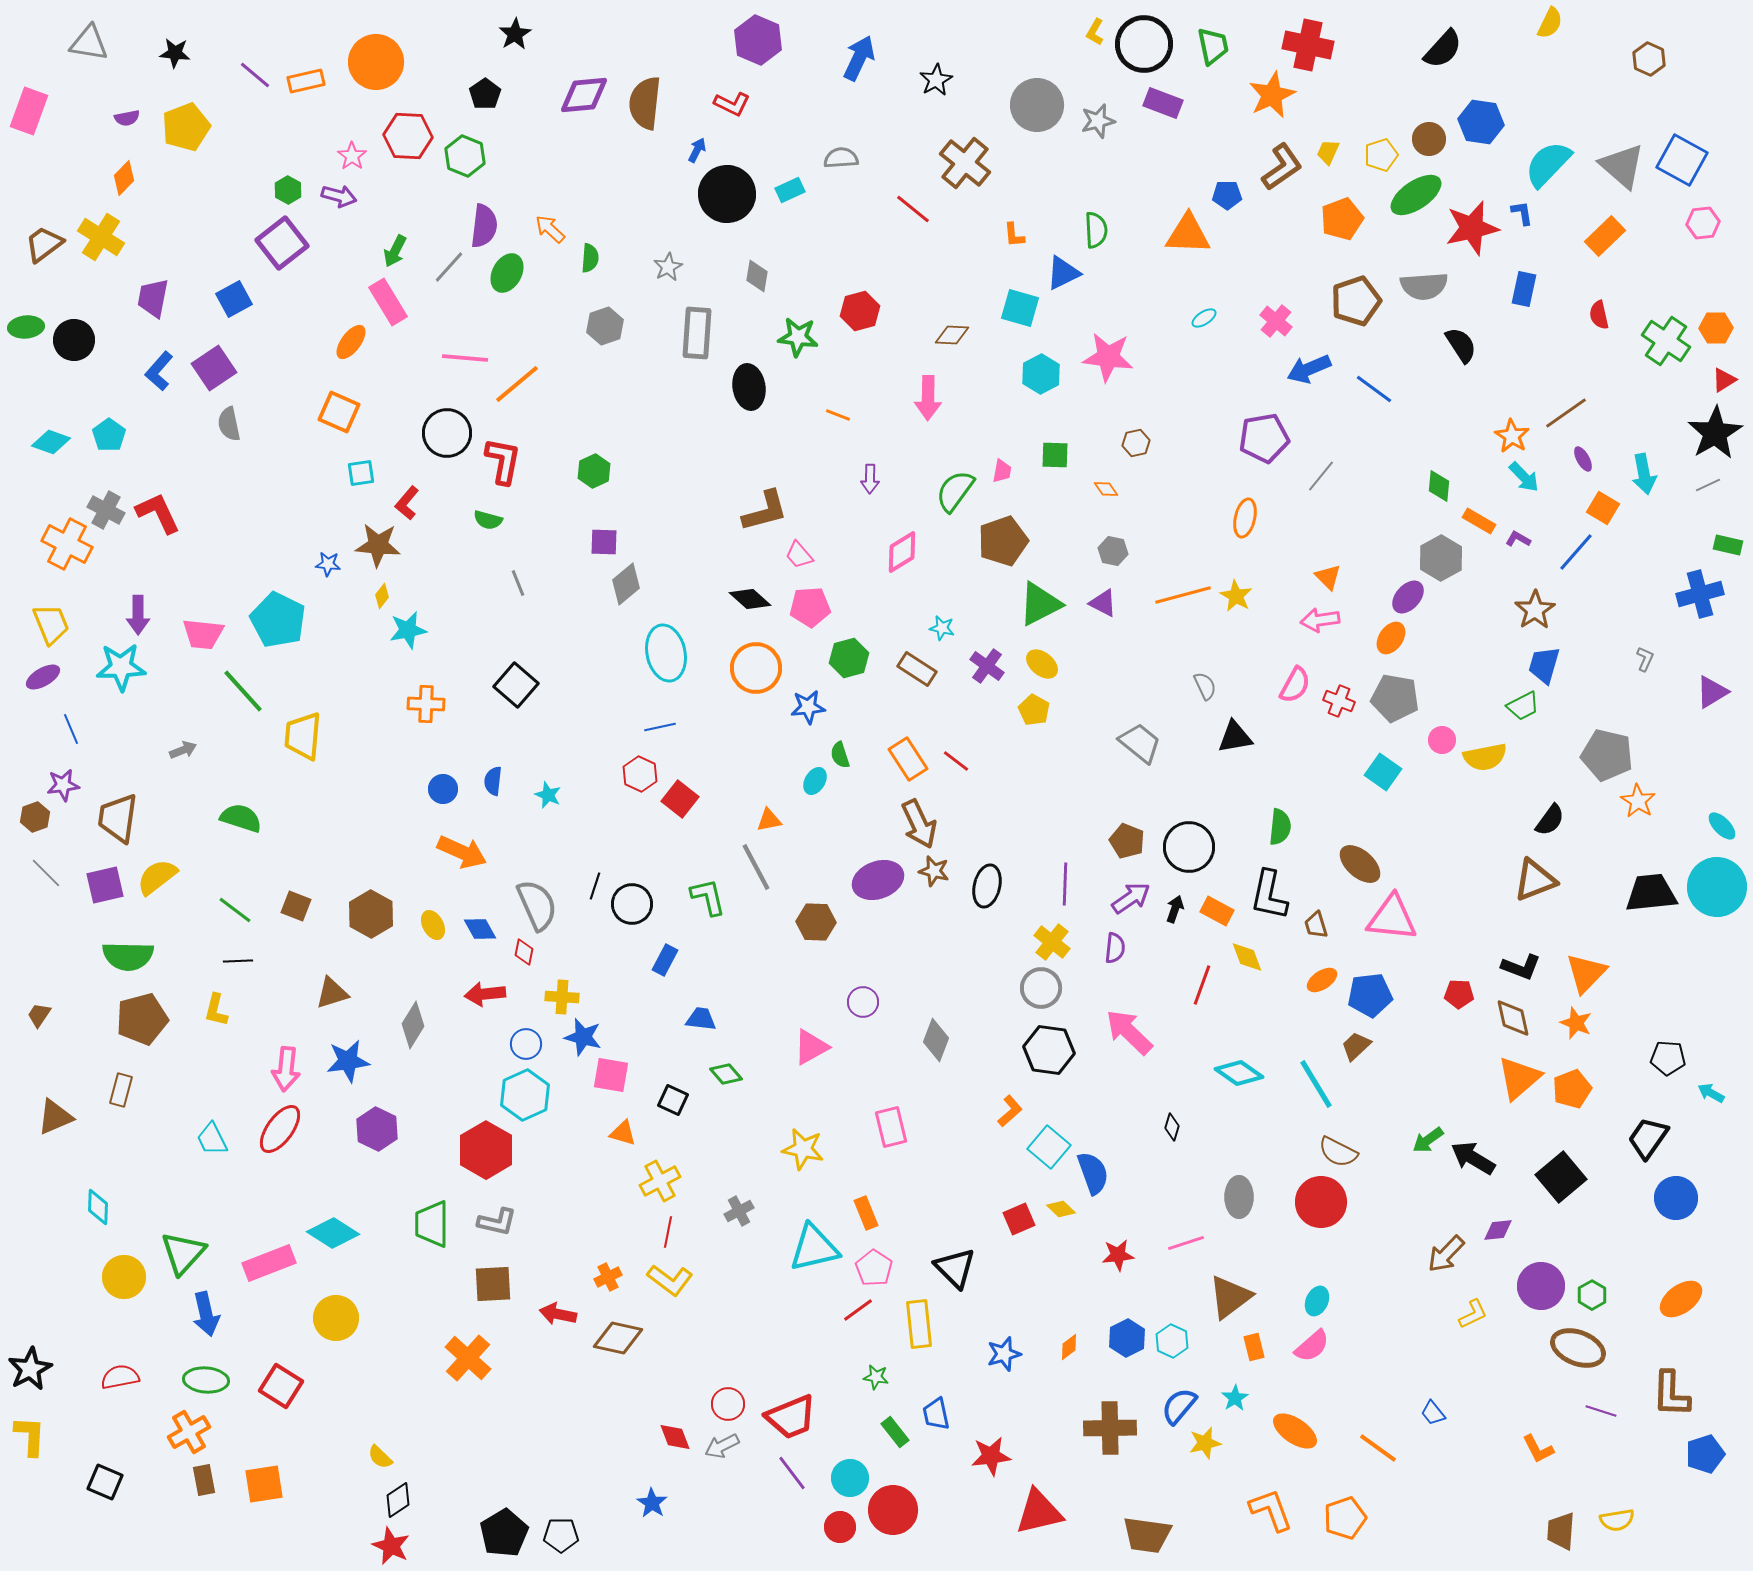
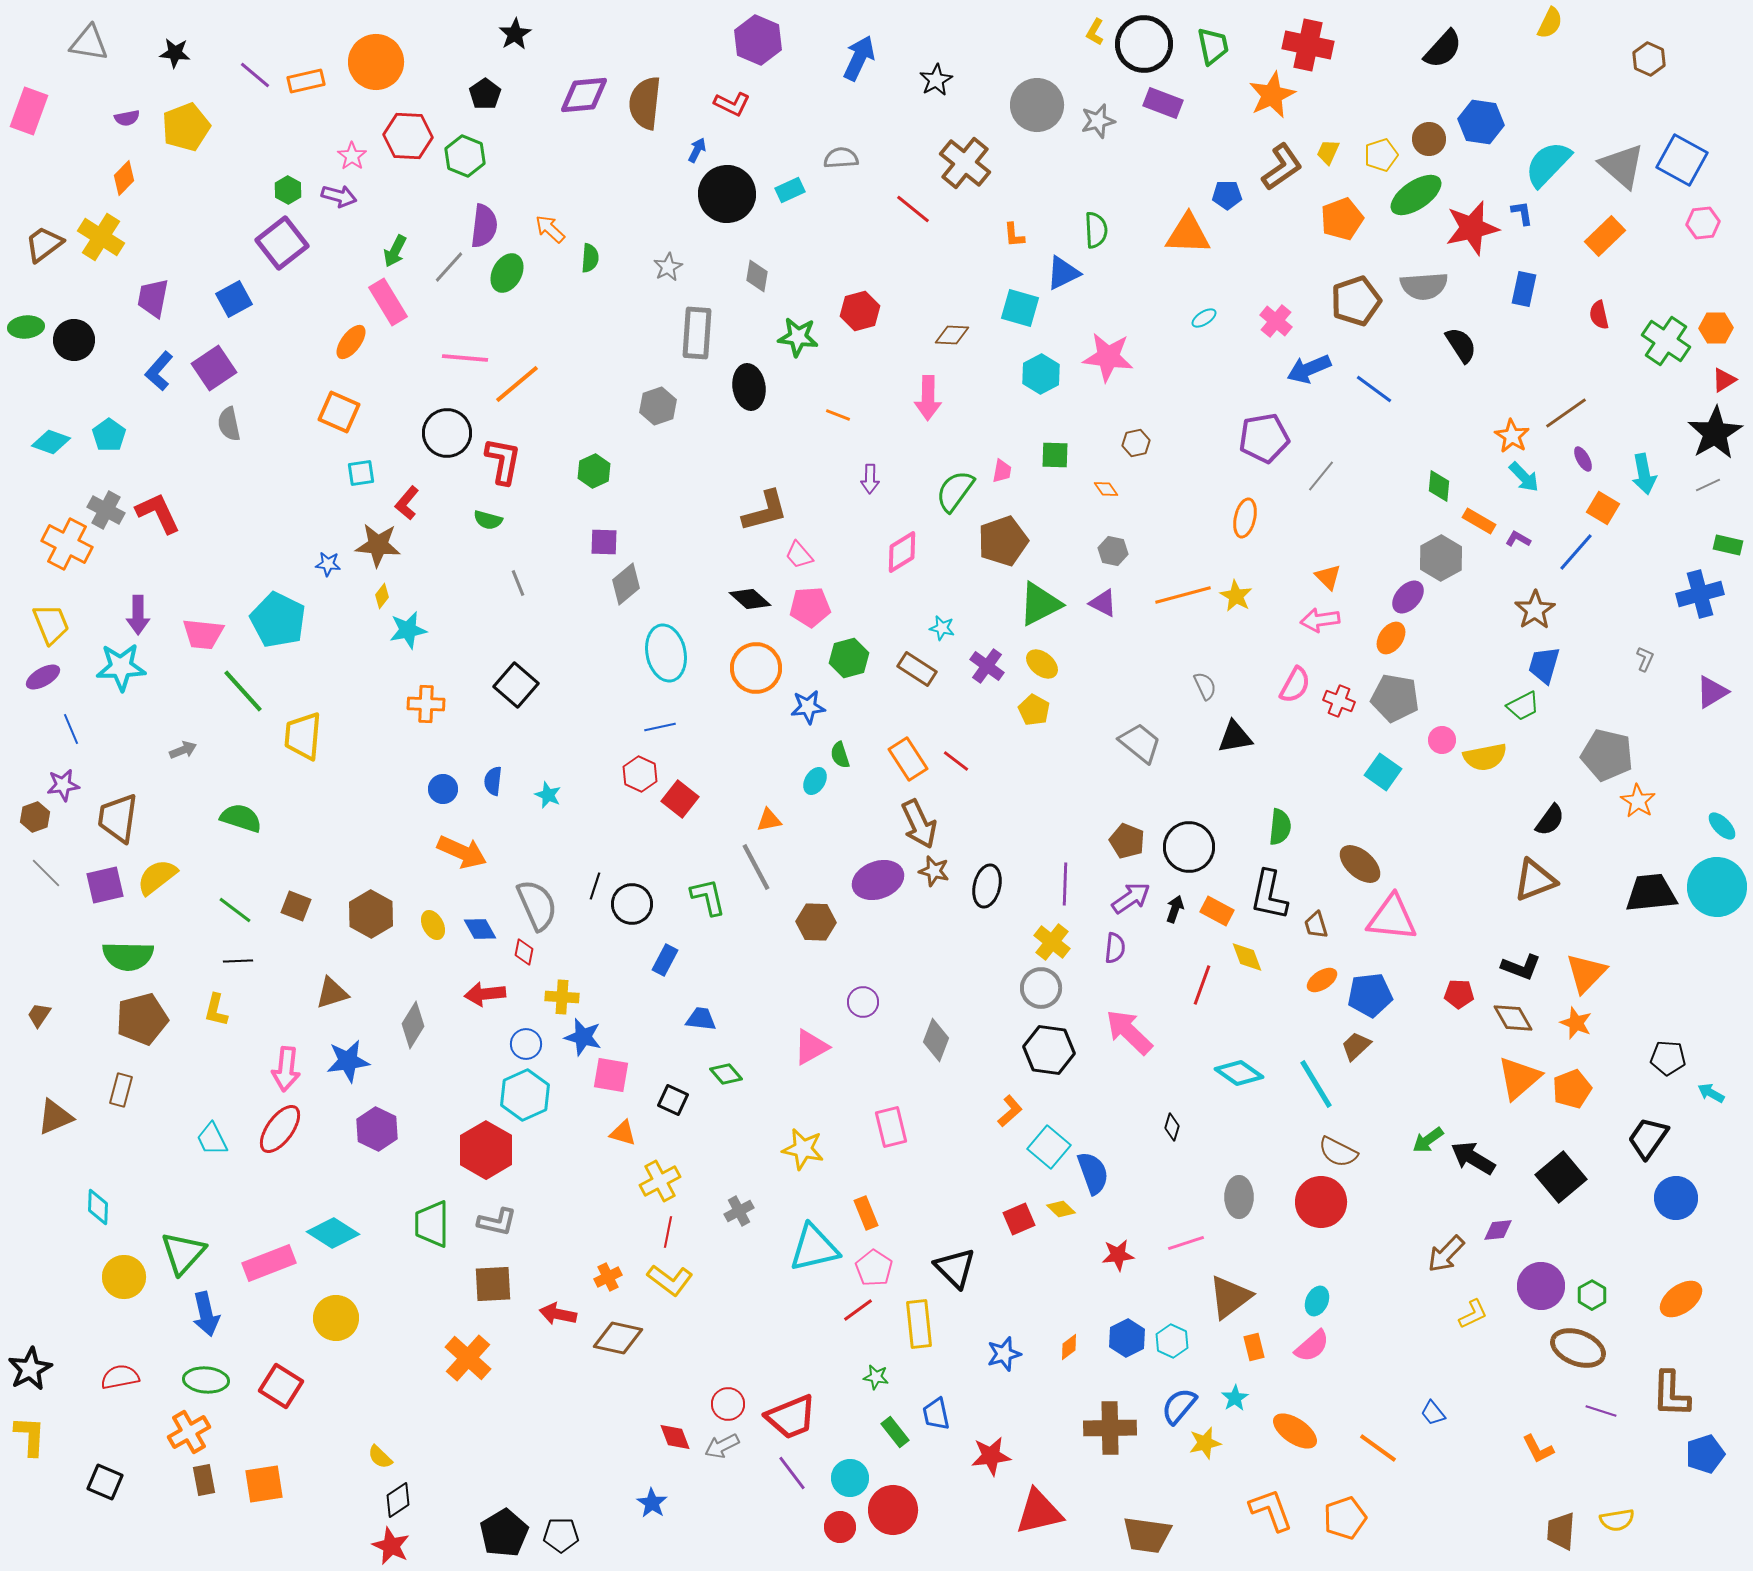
gray hexagon at (605, 326): moved 53 px right, 80 px down
brown diamond at (1513, 1018): rotated 18 degrees counterclockwise
